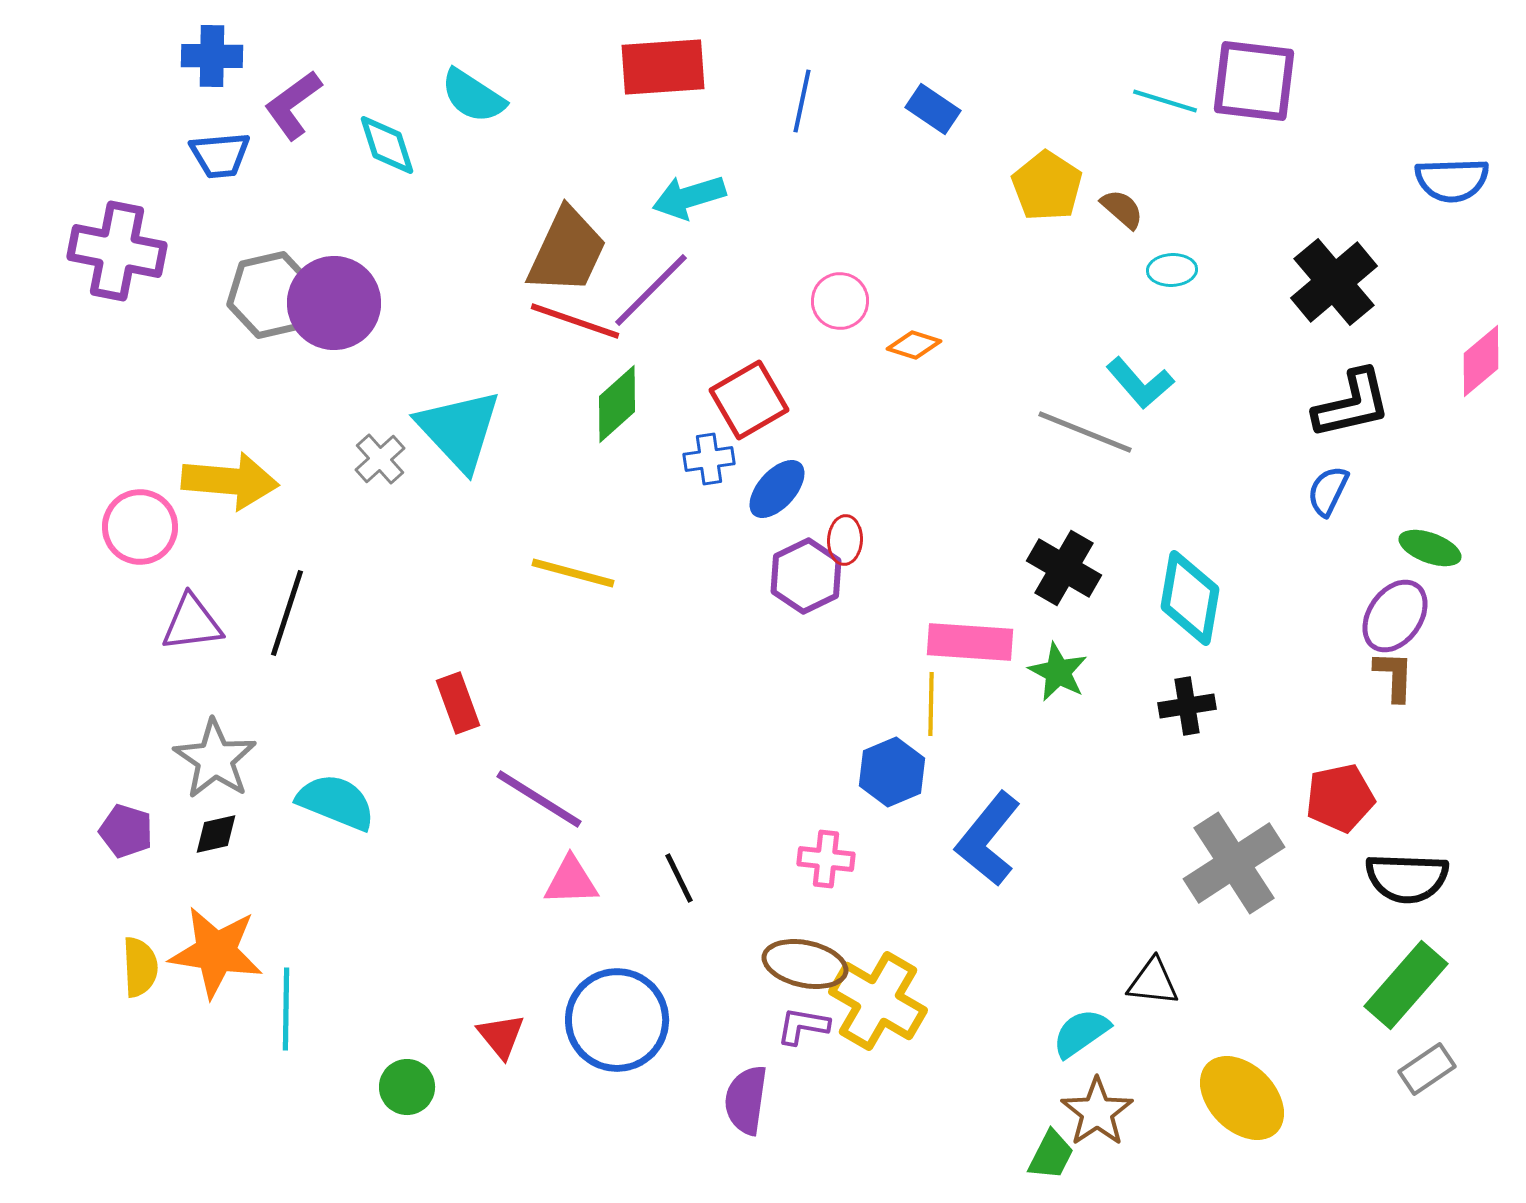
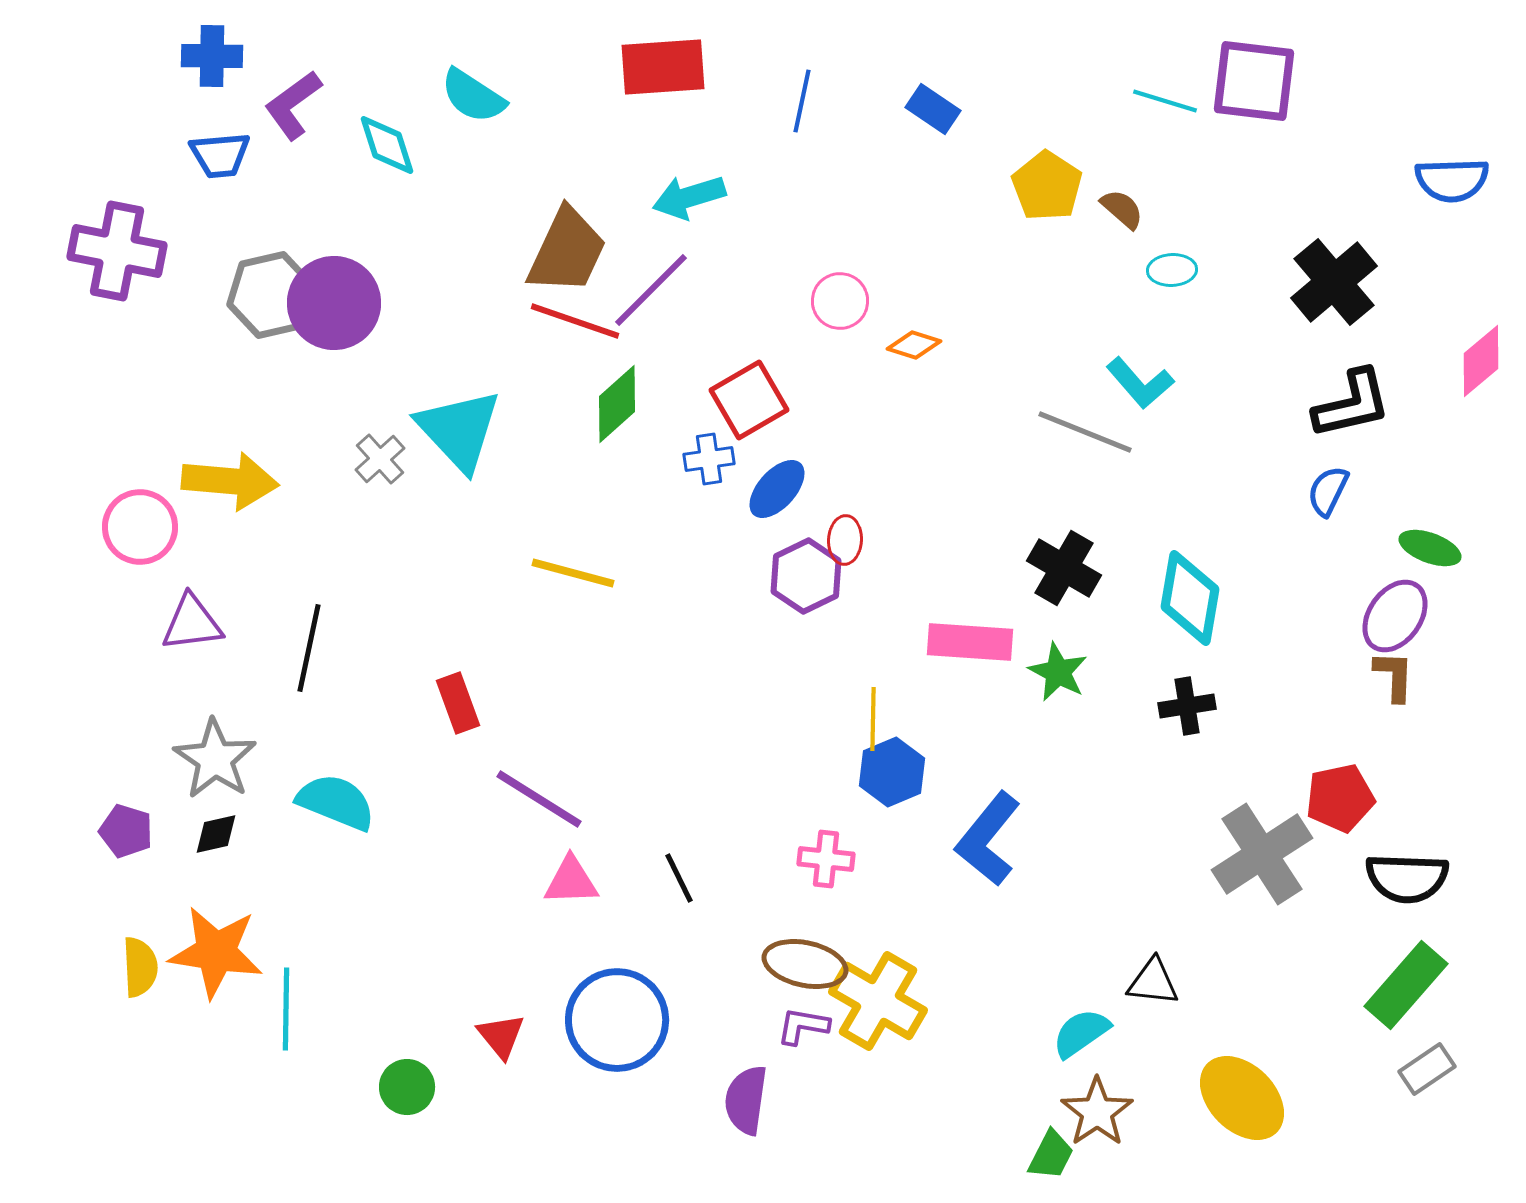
black line at (287, 613): moved 22 px right, 35 px down; rotated 6 degrees counterclockwise
yellow line at (931, 704): moved 58 px left, 15 px down
gray cross at (1234, 863): moved 28 px right, 9 px up
